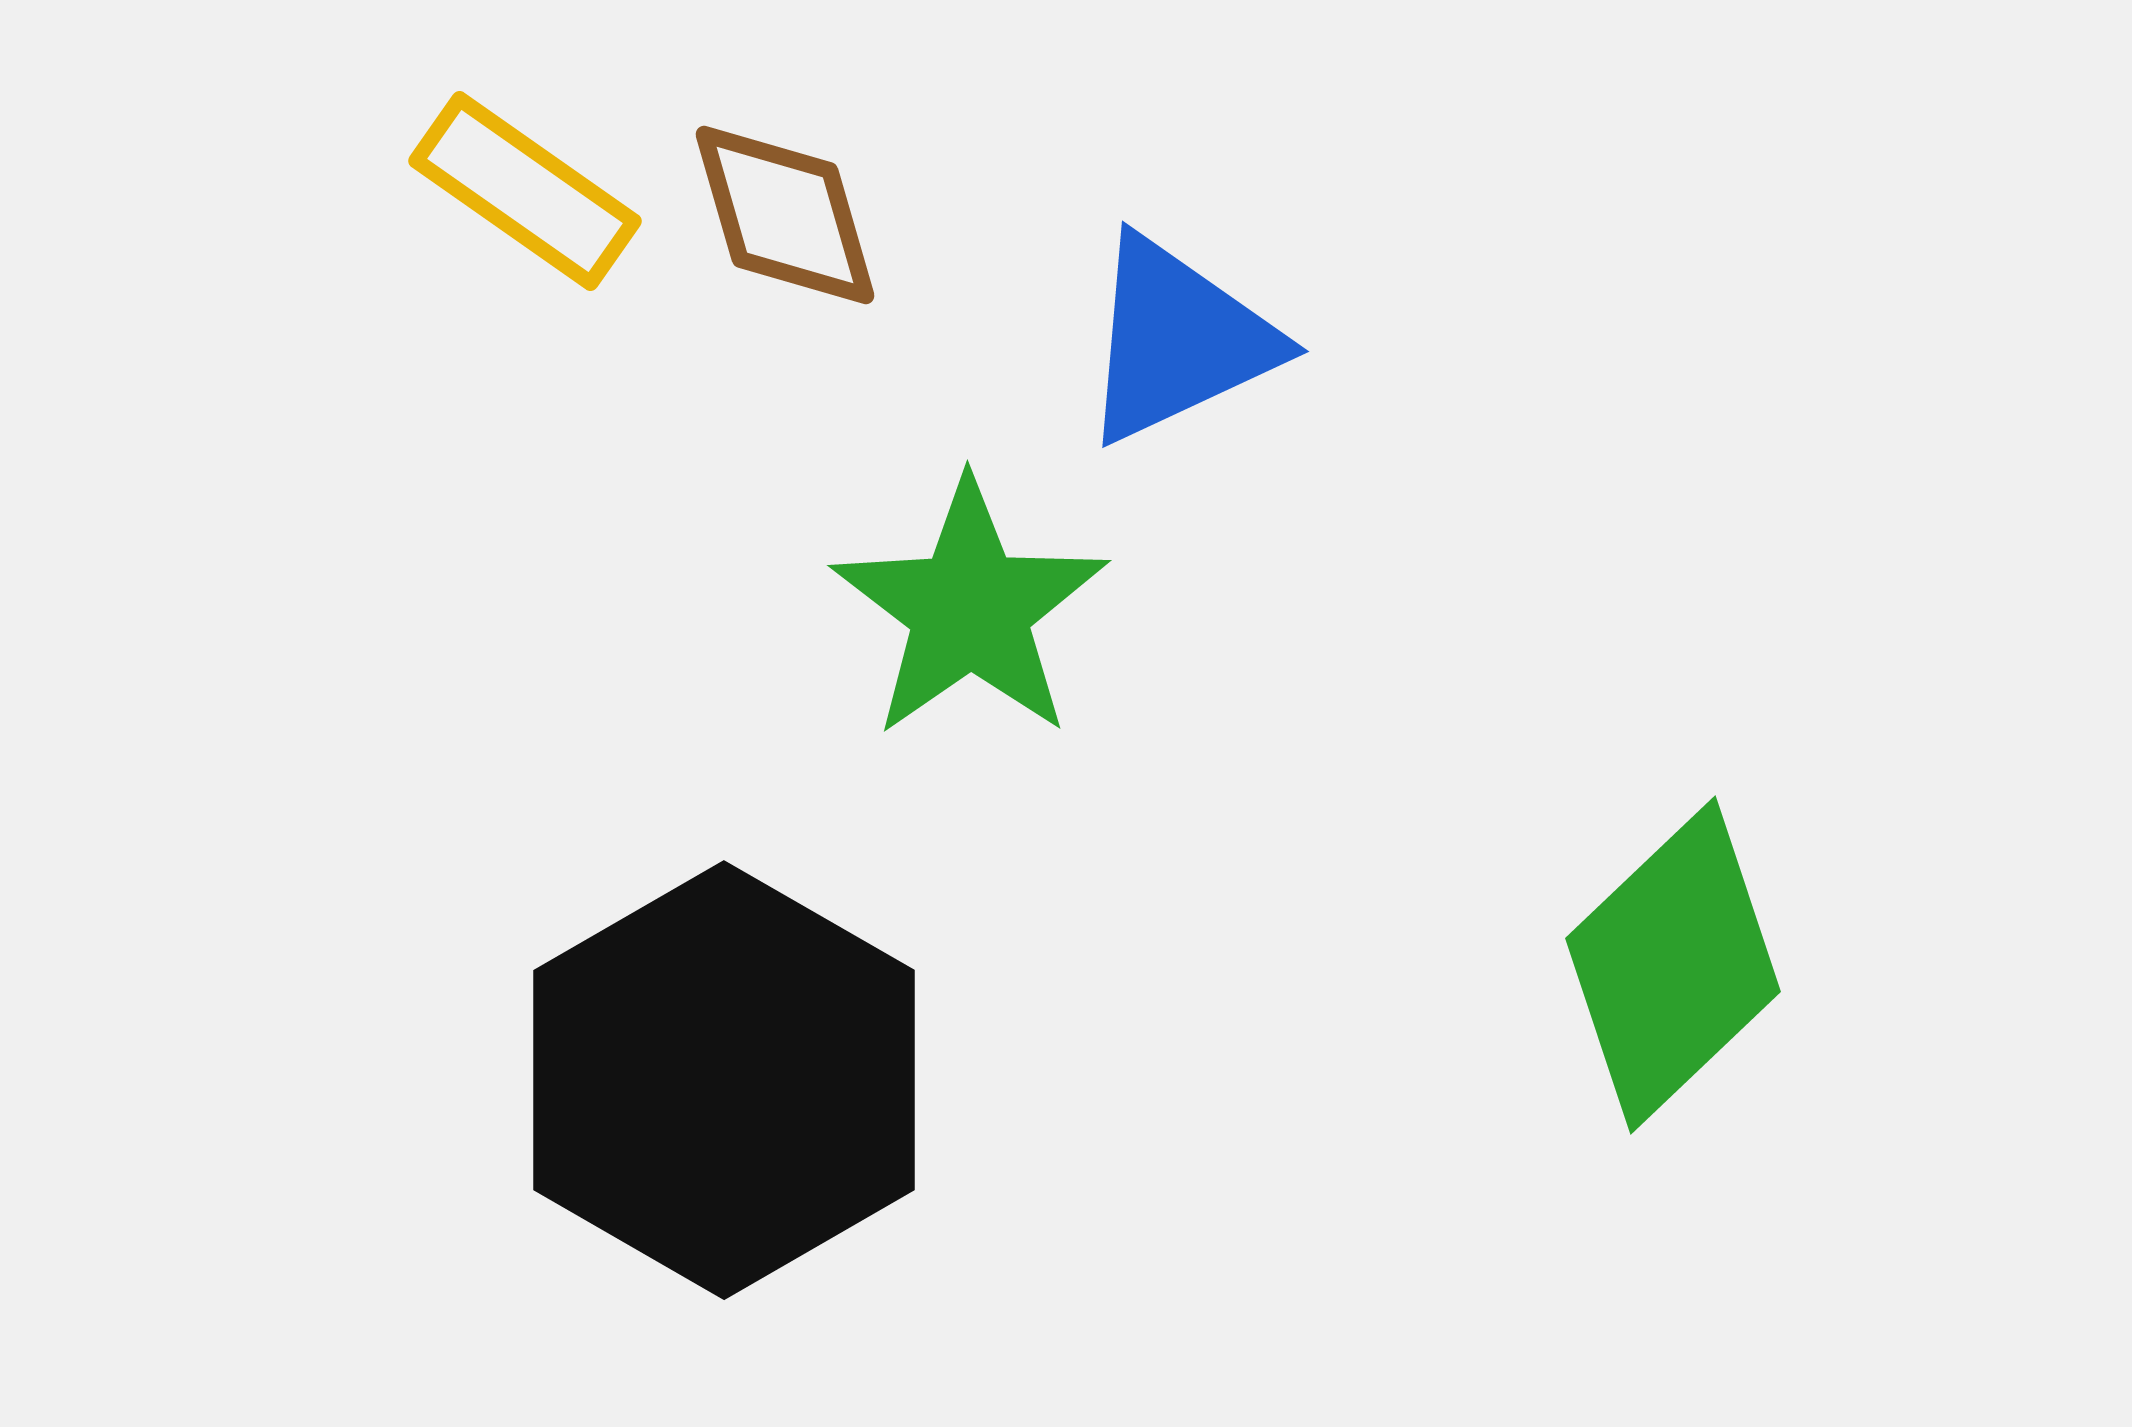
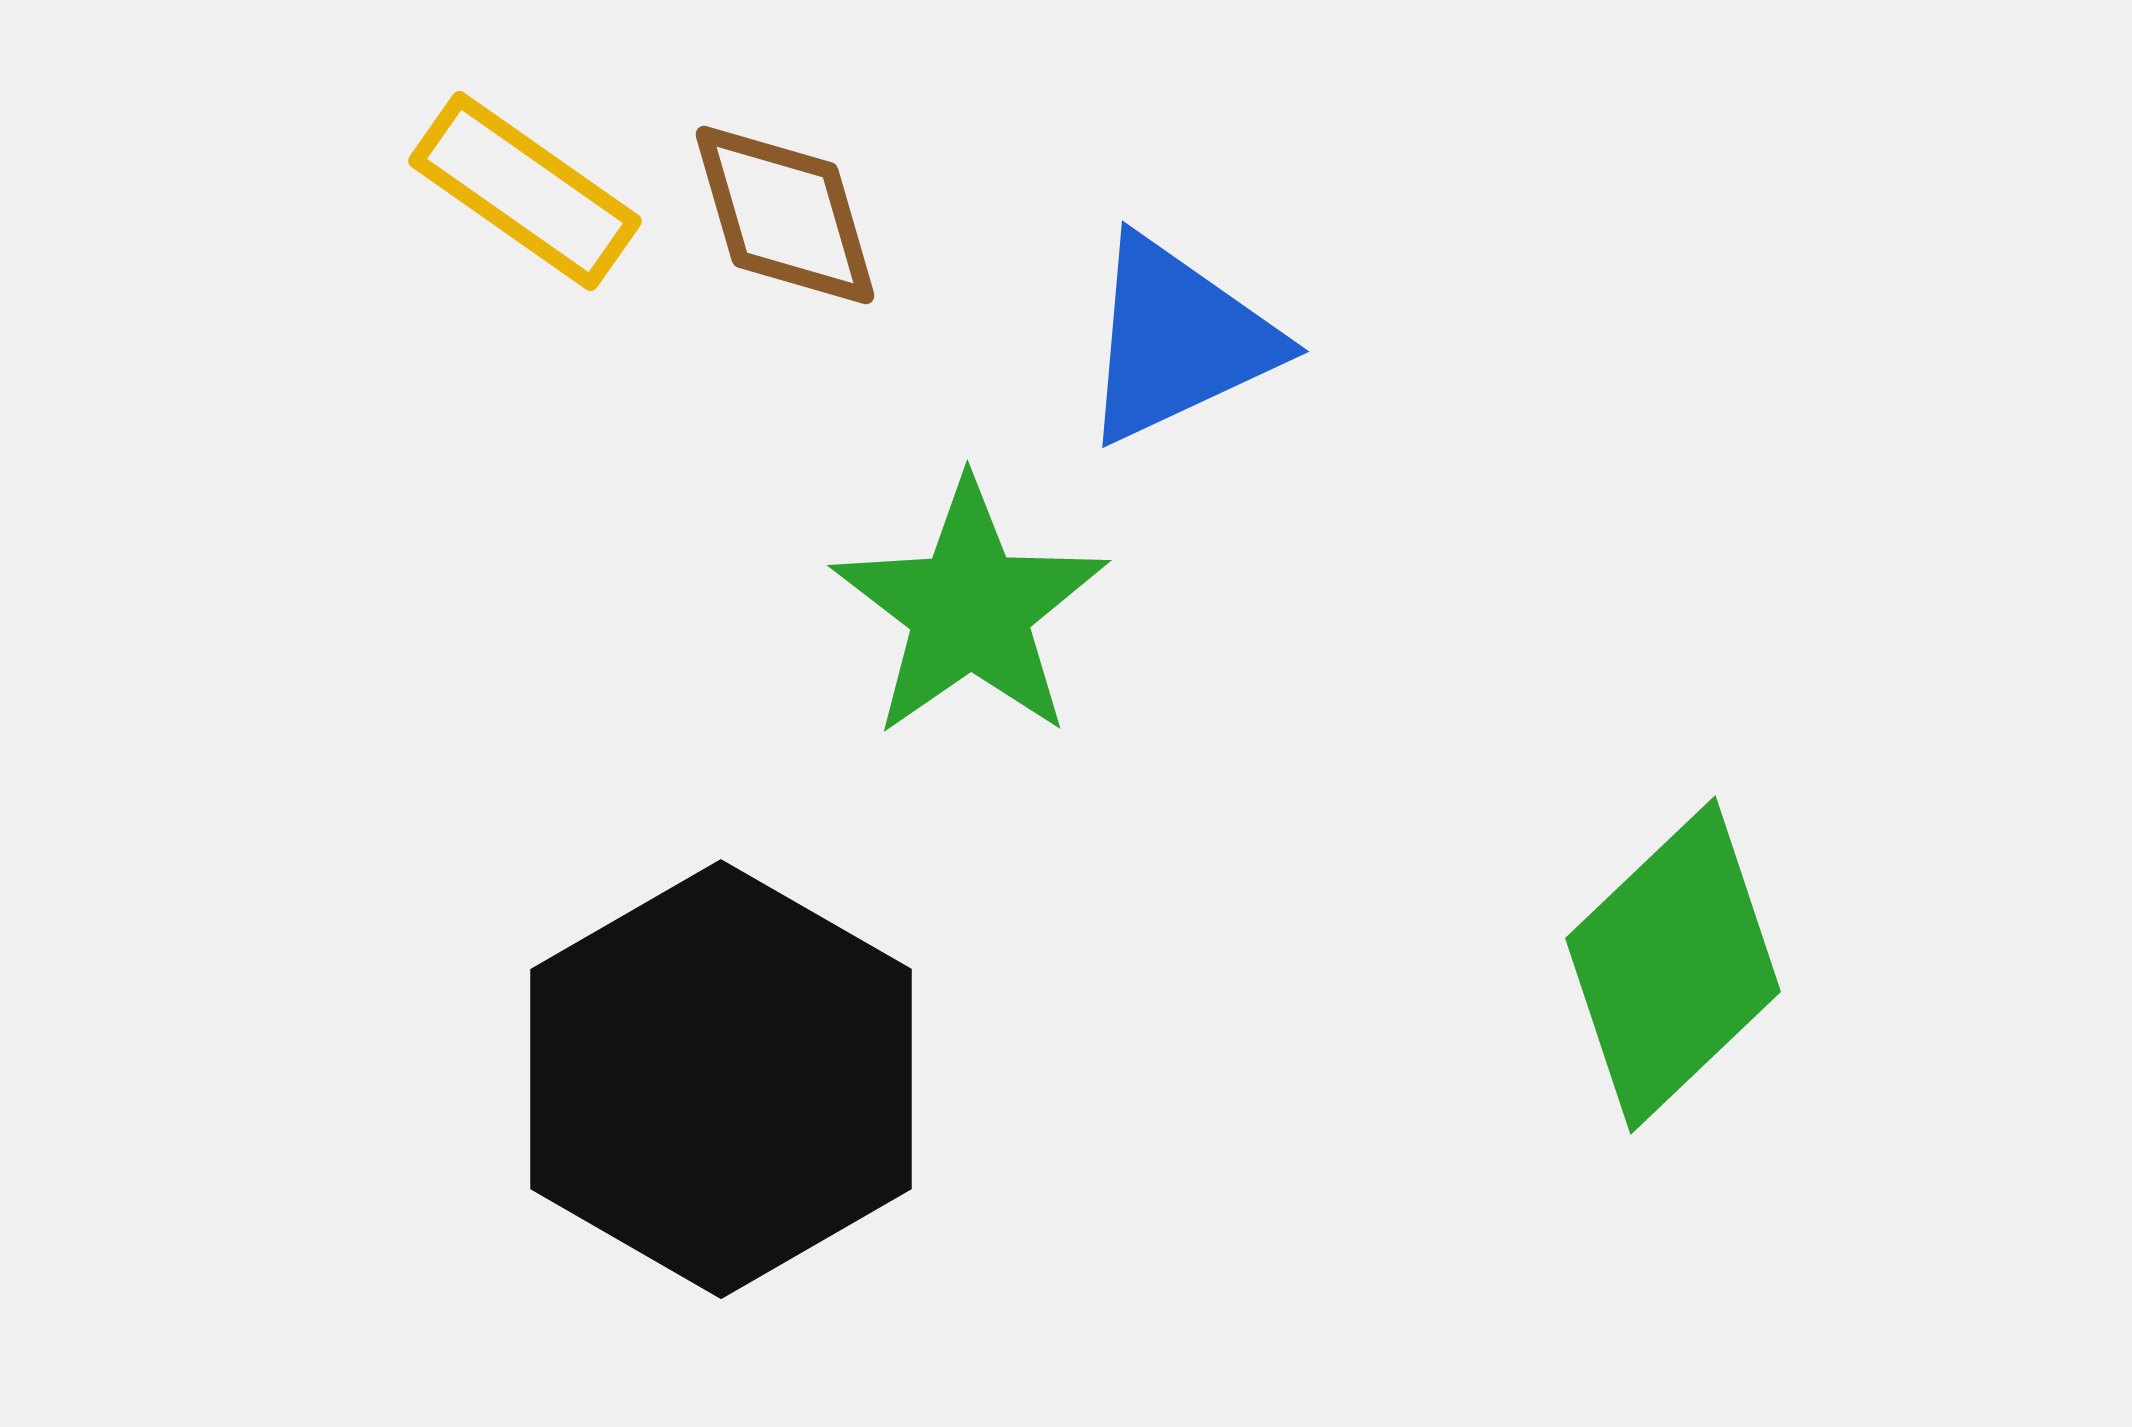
black hexagon: moved 3 px left, 1 px up
